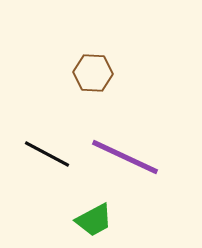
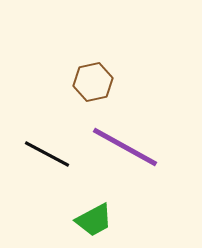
brown hexagon: moved 9 px down; rotated 15 degrees counterclockwise
purple line: moved 10 px up; rotated 4 degrees clockwise
